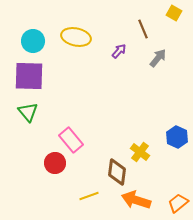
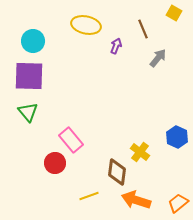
yellow ellipse: moved 10 px right, 12 px up
purple arrow: moved 3 px left, 5 px up; rotated 21 degrees counterclockwise
